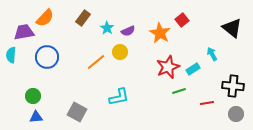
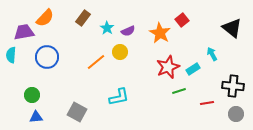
green circle: moved 1 px left, 1 px up
